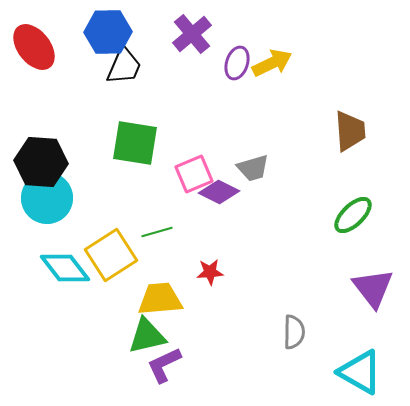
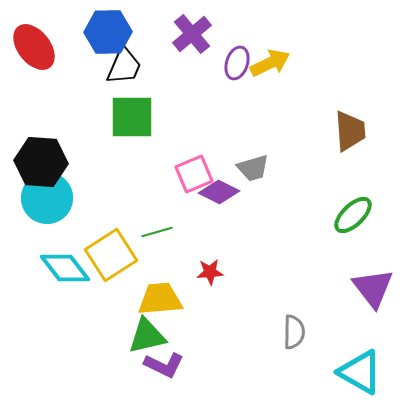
yellow arrow: moved 2 px left
green square: moved 3 px left, 26 px up; rotated 9 degrees counterclockwise
purple L-shape: rotated 129 degrees counterclockwise
